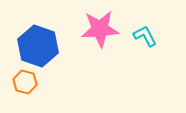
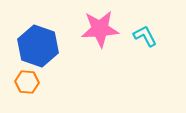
orange hexagon: moved 2 px right; rotated 10 degrees counterclockwise
